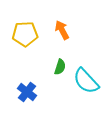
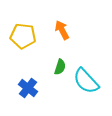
yellow pentagon: moved 2 px left, 2 px down; rotated 10 degrees clockwise
blue cross: moved 1 px right, 4 px up
